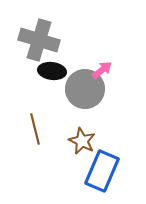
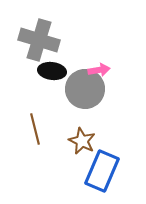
pink arrow: moved 3 px left; rotated 30 degrees clockwise
